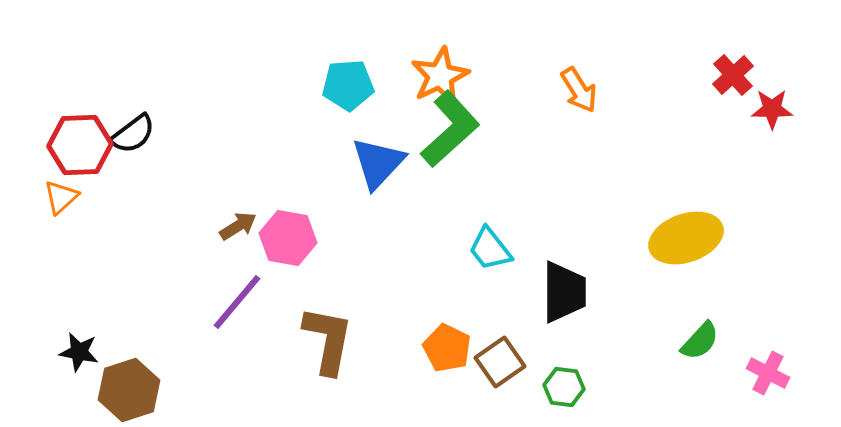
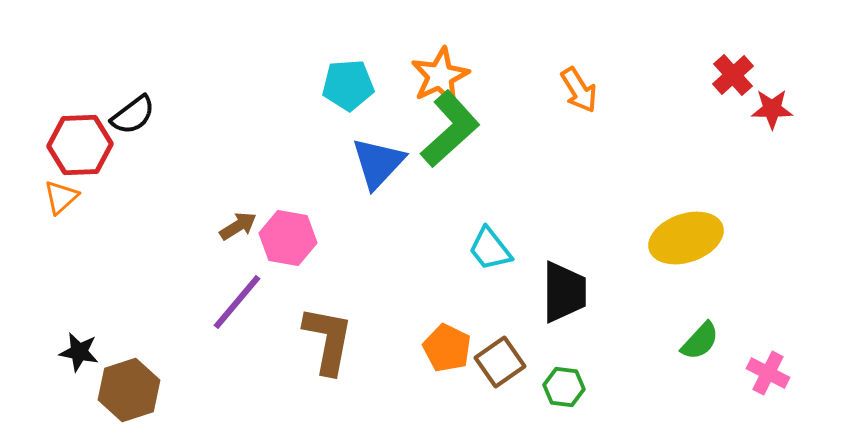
black semicircle: moved 19 px up
